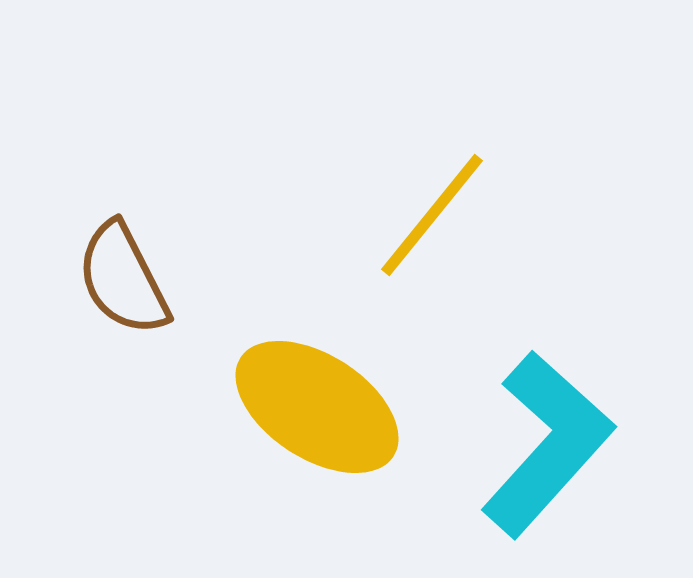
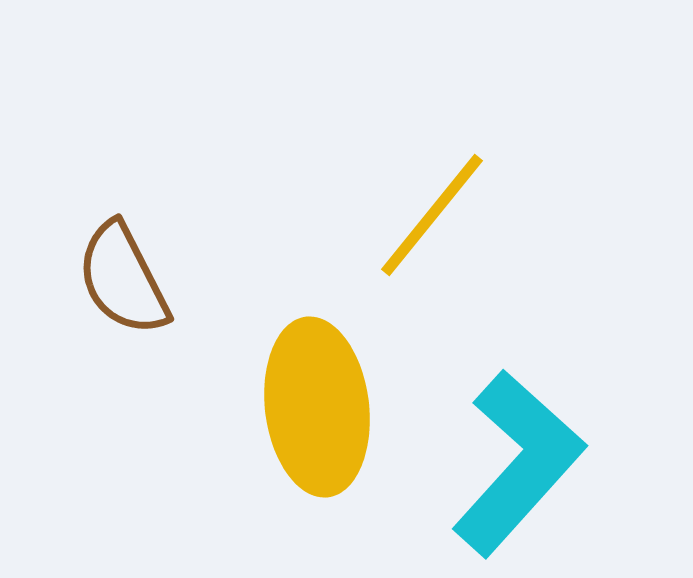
yellow ellipse: rotated 50 degrees clockwise
cyan L-shape: moved 29 px left, 19 px down
